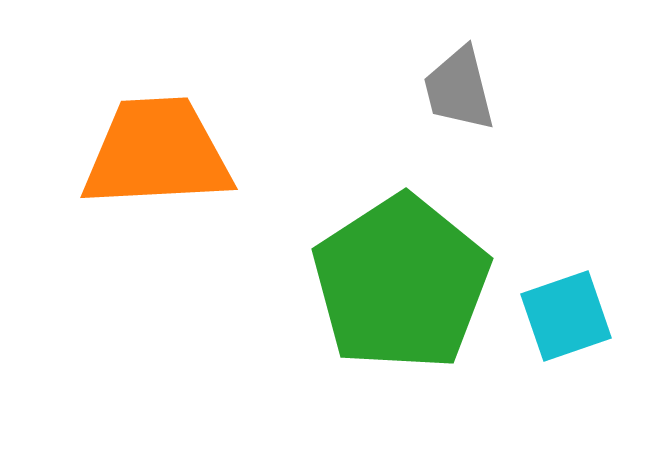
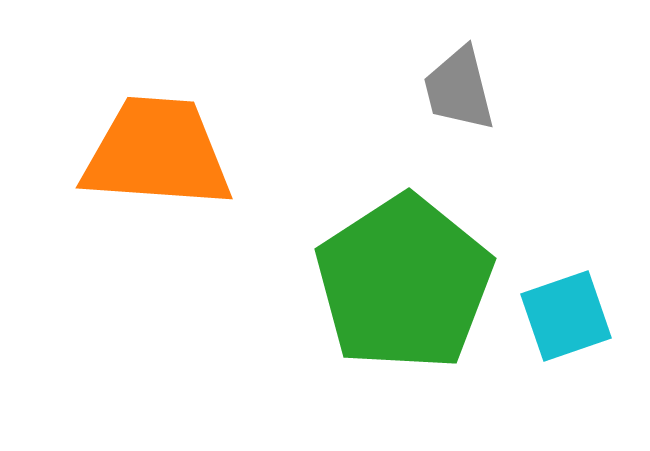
orange trapezoid: rotated 7 degrees clockwise
green pentagon: moved 3 px right
